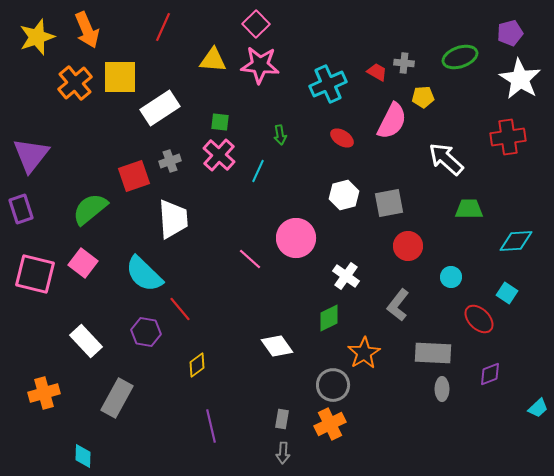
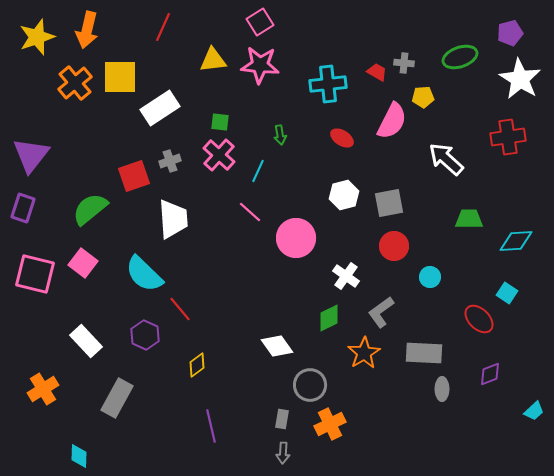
pink square at (256, 24): moved 4 px right, 2 px up; rotated 12 degrees clockwise
orange arrow at (87, 30): rotated 36 degrees clockwise
yellow triangle at (213, 60): rotated 12 degrees counterclockwise
cyan cross at (328, 84): rotated 18 degrees clockwise
purple rectangle at (21, 209): moved 2 px right, 1 px up; rotated 36 degrees clockwise
green trapezoid at (469, 209): moved 10 px down
red circle at (408, 246): moved 14 px left
pink line at (250, 259): moved 47 px up
cyan circle at (451, 277): moved 21 px left
gray L-shape at (398, 305): moved 17 px left, 7 px down; rotated 16 degrees clockwise
purple hexagon at (146, 332): moved 1 px left, 3 px down; rotated 16 degrees clockwise
gray rectangle at (433, 353): moved 9 px left
gray circle at (333, 385): moved 23 px left
orange cross at (44, 393): moved 1 px left, 4 px up; rotated 16 degrees counterclockwise
cyan trapezoid at (538, 408): moved 4 px left, 3 px down
cyan diamond at (83, 456): moved 4 px left
